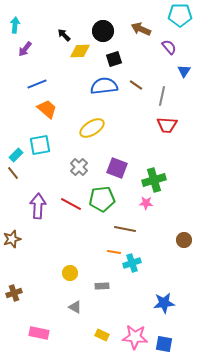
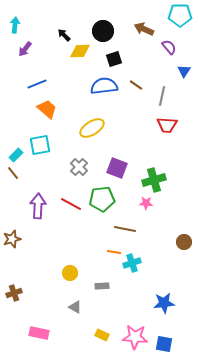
brown arrow at (141, 29): moved 3 px right
brown circle at (184, 240): moved 2 px down
